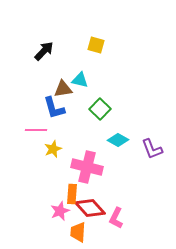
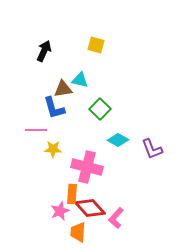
black arrow: rotated 20 degrees counterclockwise
yellow star: rotated 24 degrees clockwise
pink L-shape: rotated 15 degrees clockwise
